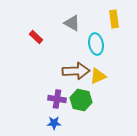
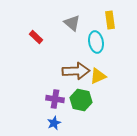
yellow rectangle: moved 4 px left, 1 px down
gray triangle: rotated 12 degrees clockwise
cyan ellipse: moved 2 px up
purple cross: moved 2 px left
blue star: rotated 24 degrees counterclockwise
